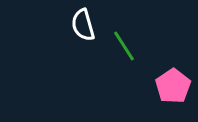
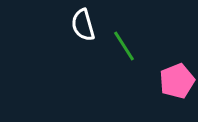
pink pentagon: moved 4 px right, 5 px up; rotated 12 degrees clockwise
